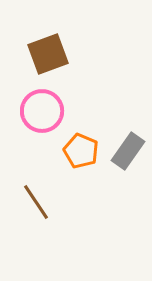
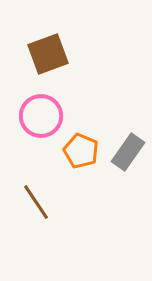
pink circle: moved 1 px left, 5 px down
gray rectangle: moved 1 px down
